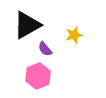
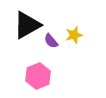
purple semicircle: moved 6 px right, 8 px up
